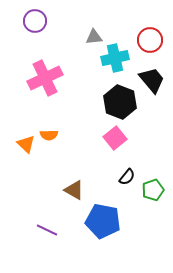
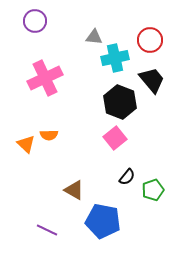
gray triangle: rotated 12 degrees clockwise
